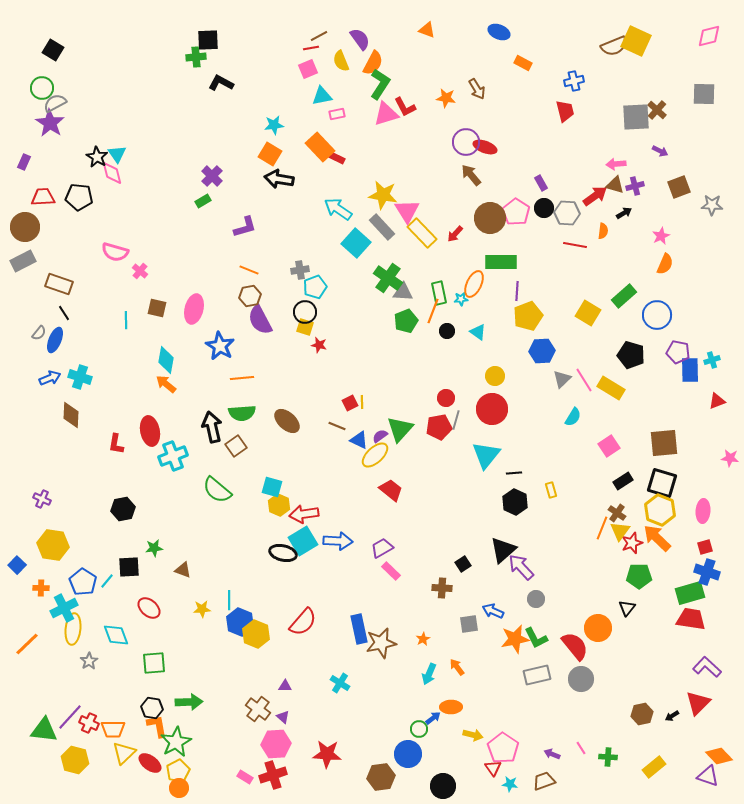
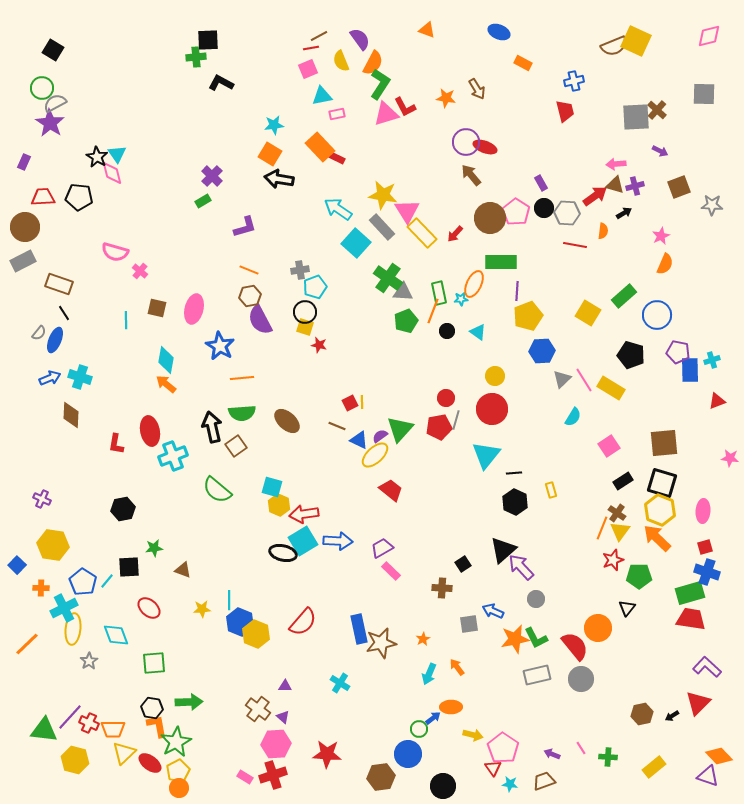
red star at (632, 543): moved 19 px left, 17 px down
